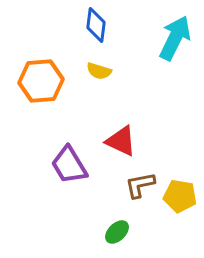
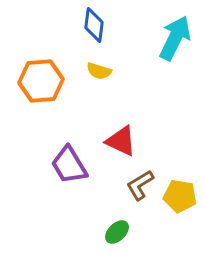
blue diamond: moved 2 px left
brown L-shape: rotated 20 degrees counterclockwise
